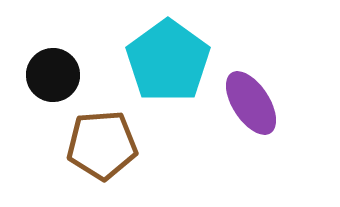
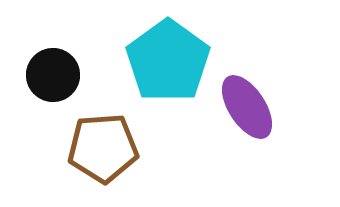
purple ellipse: moved 4 px left, 4 px down
brown pentagon: moved 1 px right, 3 px down
